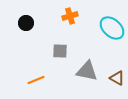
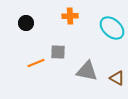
orange cross: rotated 14 degrees clockwise
gray square: moved 2 px left, 1 px down
orange line: moved 17 px up
